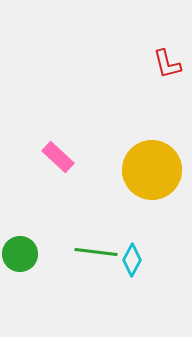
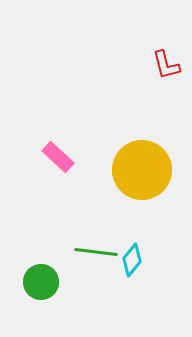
red L-shape: moved 1 px left, 1 px down
yellow circle: moved 10 px left
green circle: moved 21 px right, 28 px down
cyan diamond: rotated 12 degrees clockwise
